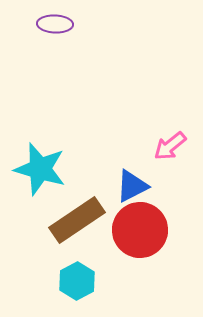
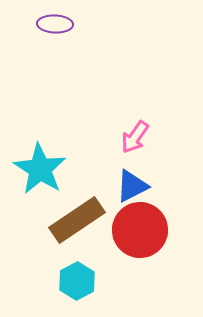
pink arrow: moved 35 px left, 9 px up; rotated 16 degrees counterclockwise
cyan star: rotated 16 degrees clockwise
